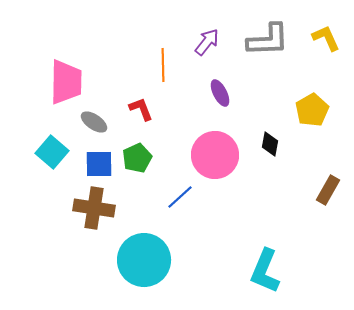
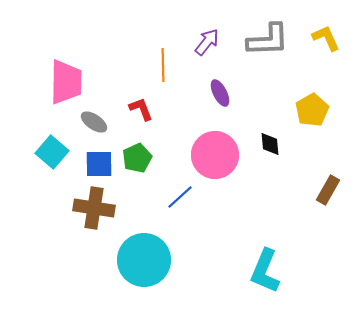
black diamond: rotated 15 degrees counterclockwise
